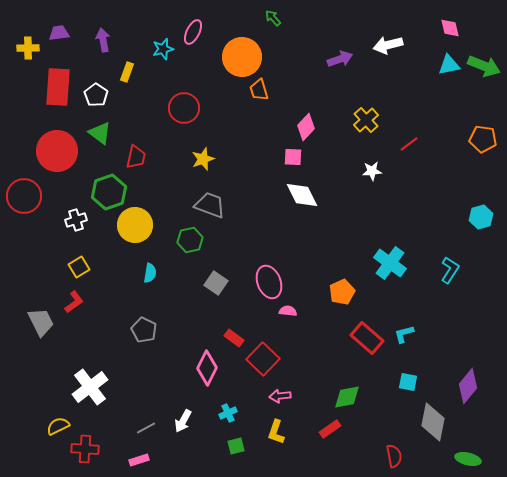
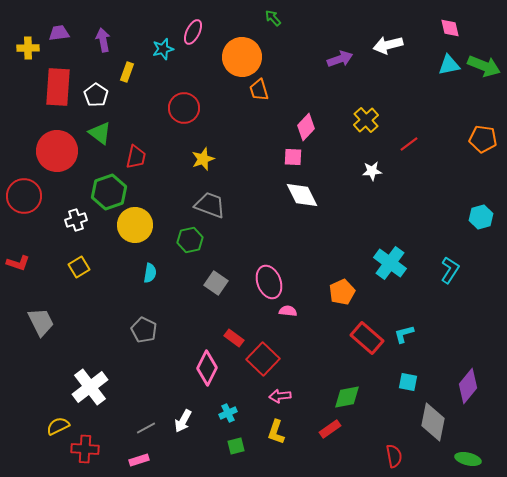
red L-shape at (74, 302): moved 56 px left, 39 px up; rotated 55 degrees clockwise
